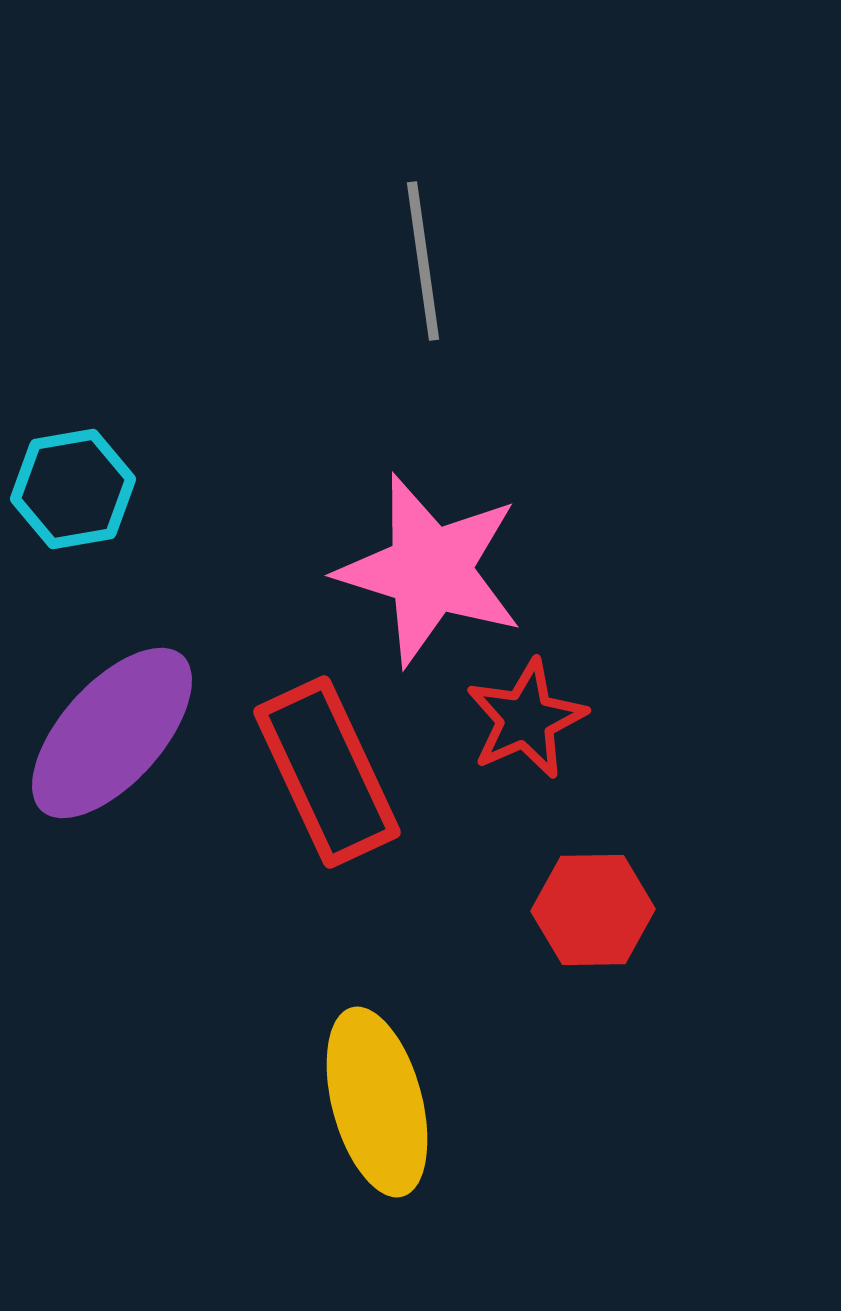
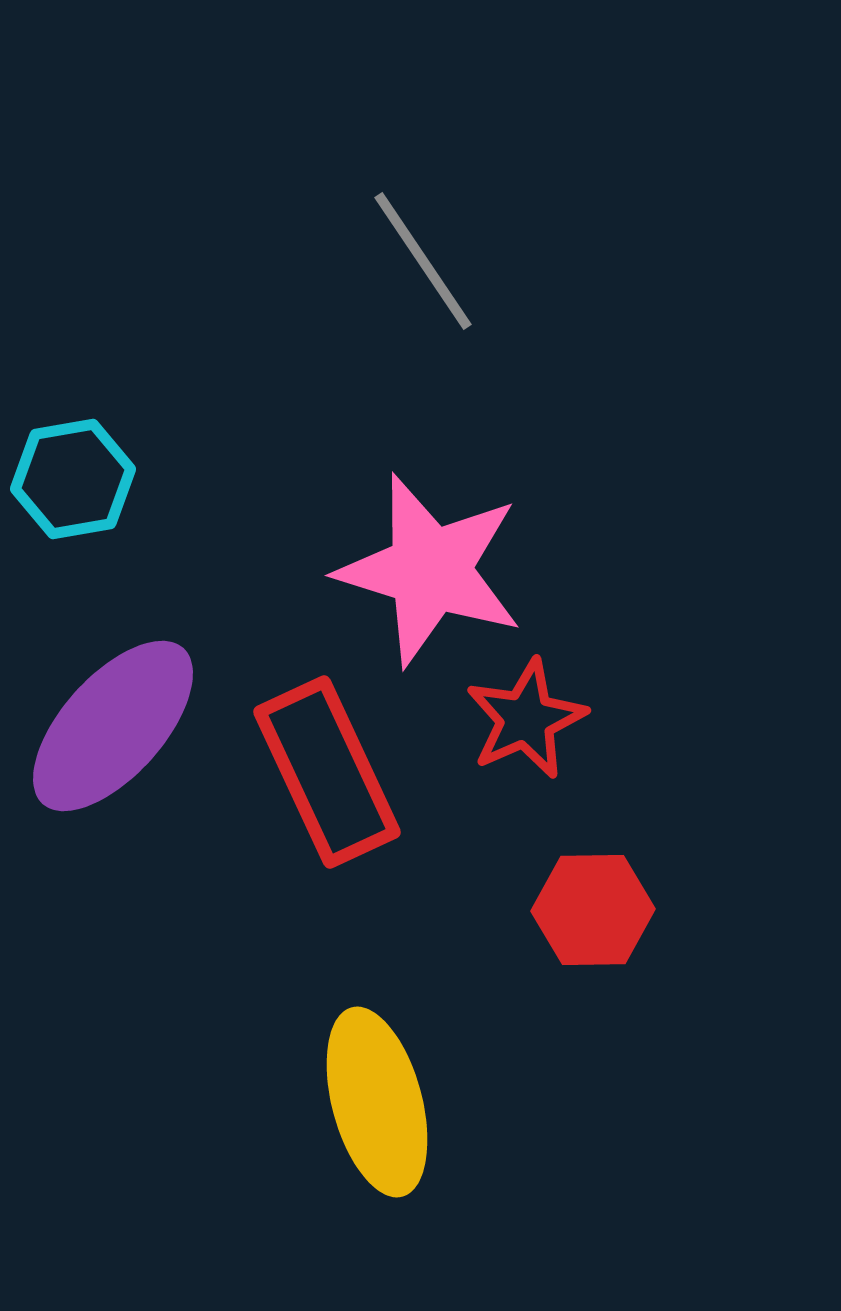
gray line: rotated 26 degrees counterclockwise
cyan hexagon: moved 10 px up
purple ellipse: moved 1 px right, 7 px up
